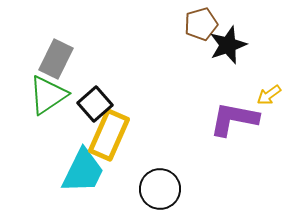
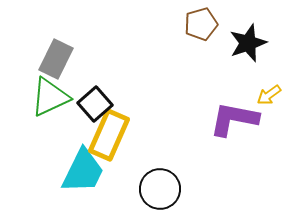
black star: moved 20 px right, 2 px up
green triangle: moved 2 px right, 2 px down; rotated 9 degrees clockwise
